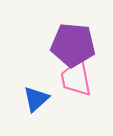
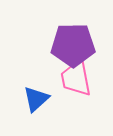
purple pentagon: rotated 6 degrees counterclockwise
